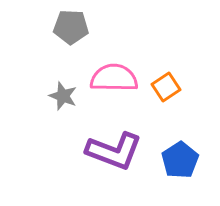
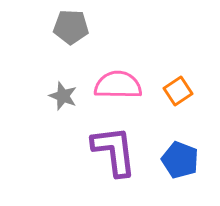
pink semicircle: moved 4 px right, 7 px down
orange square: moved 12 px right, 4 px down
purple L-shape: rotated 118 degrees counterclockwise
blue pentagon: rotated 18 degrees counterclockwise
